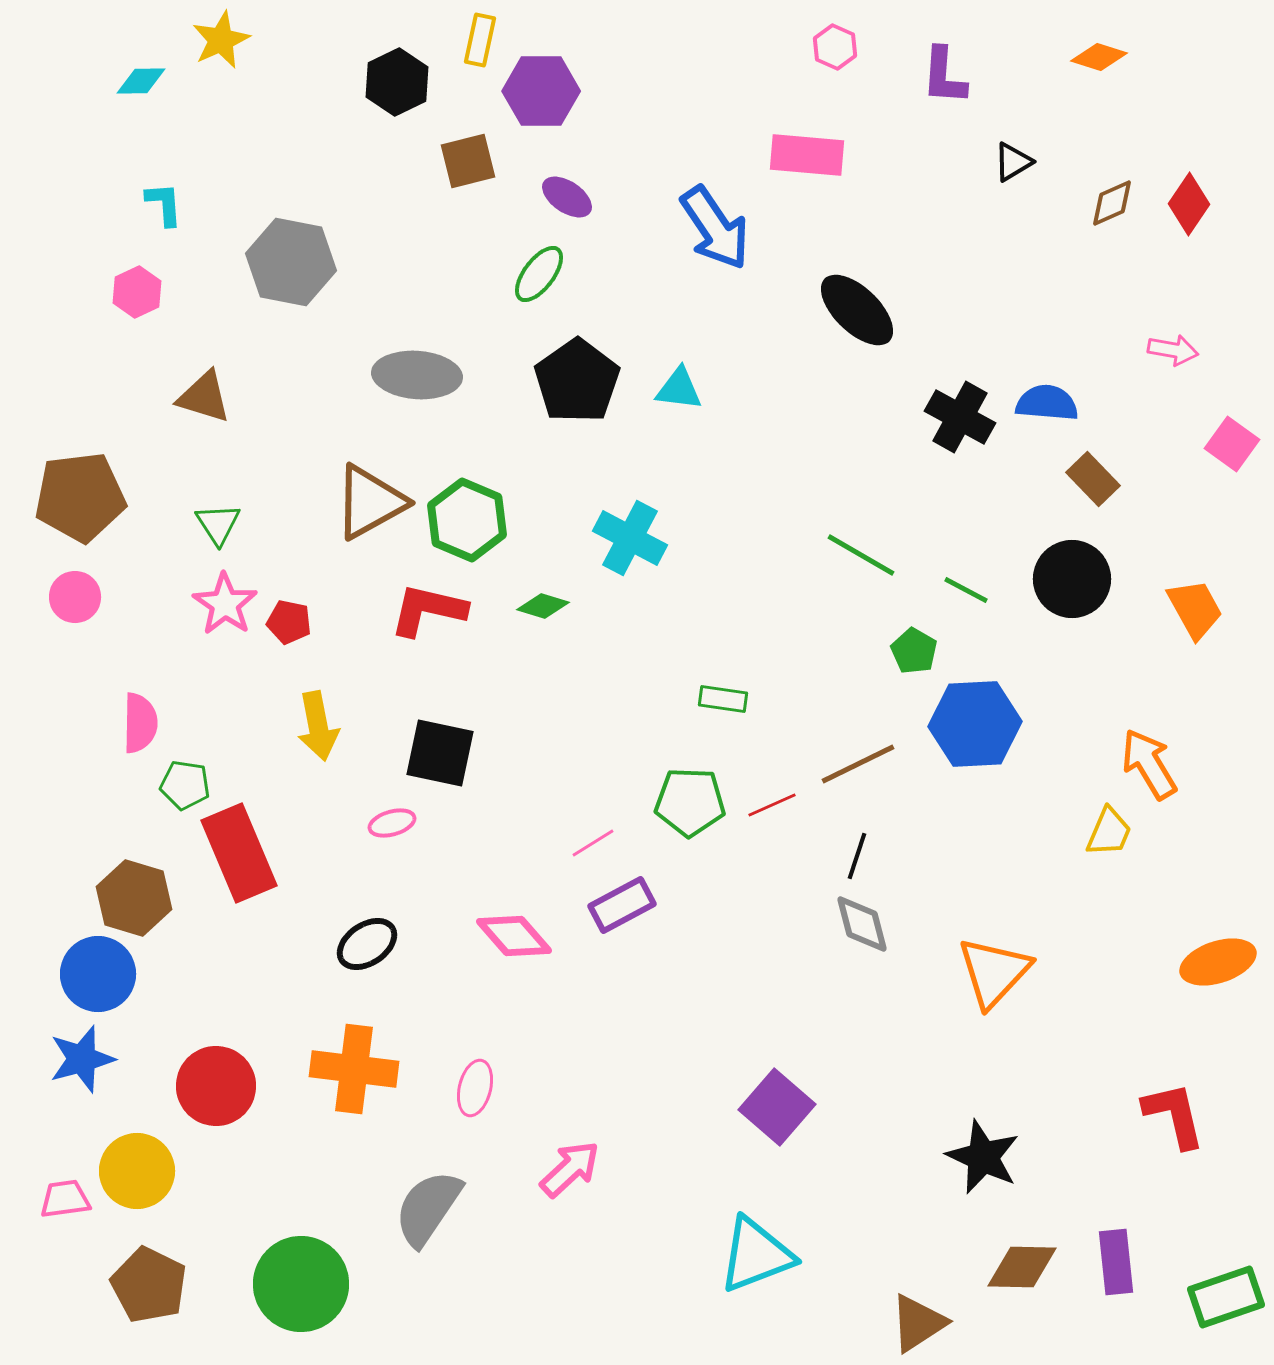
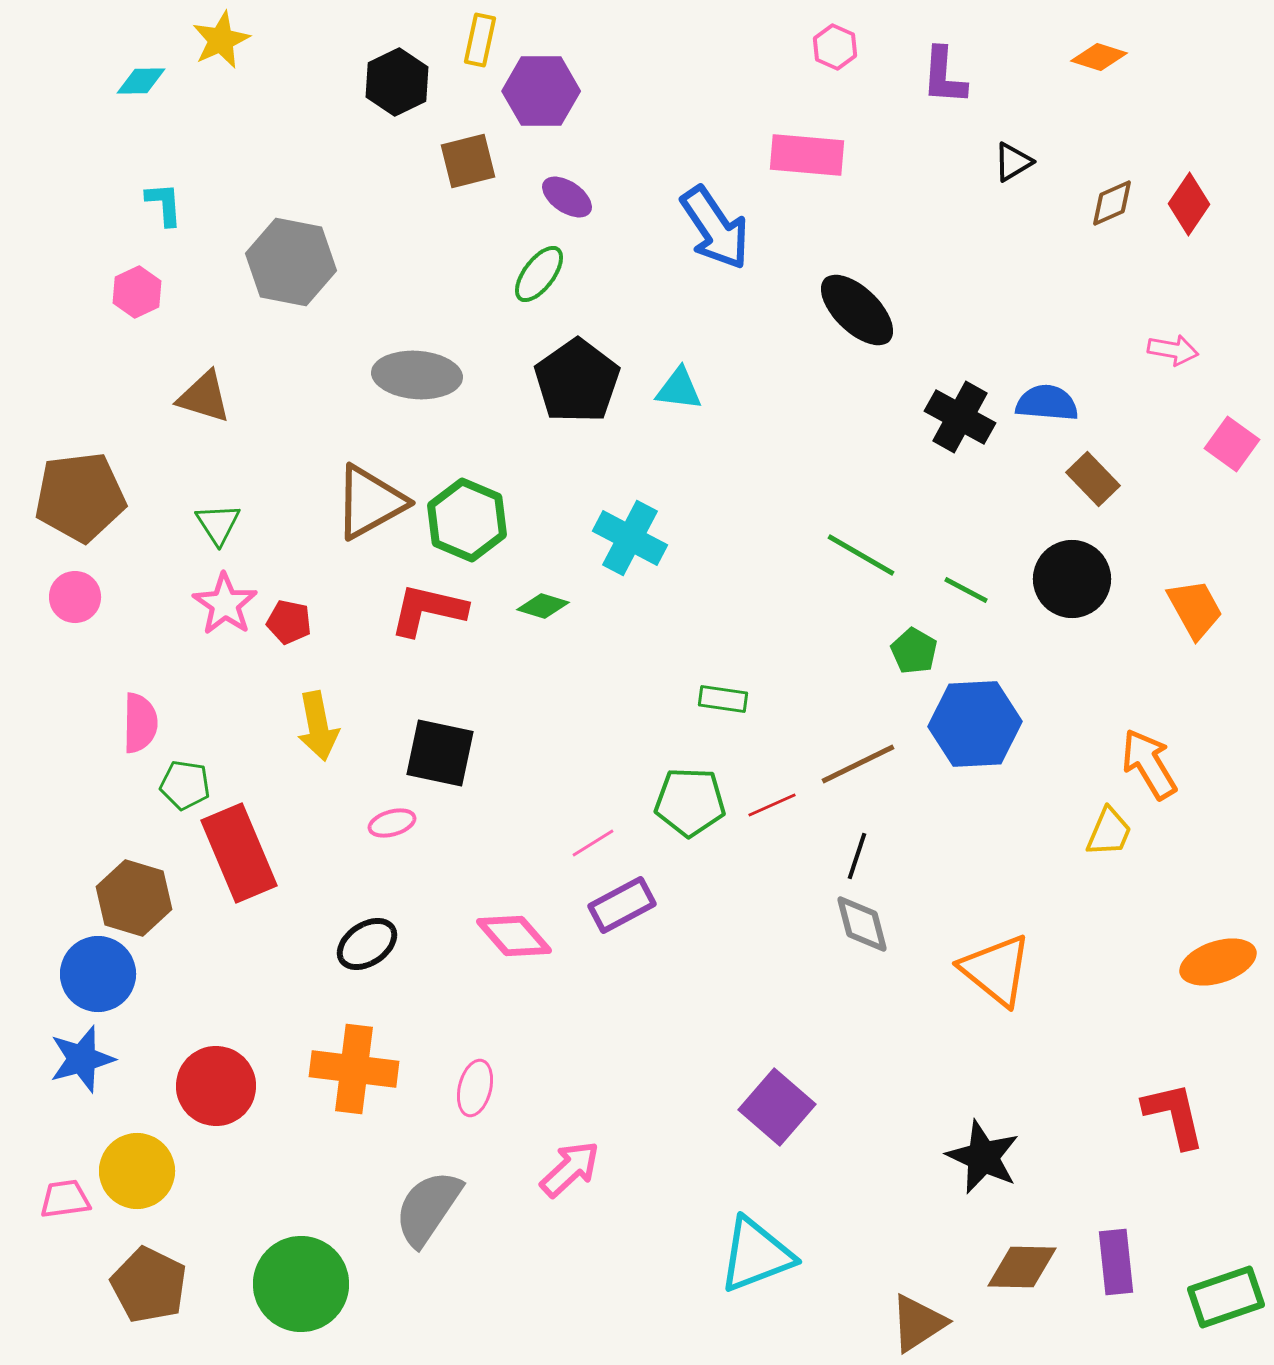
orange triangle at (994, 972): moved 2 px right, 2 px up; rotated 34 degrees counterclockwise
